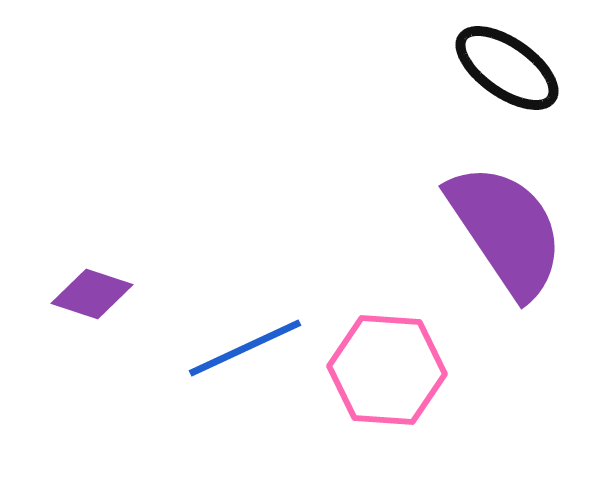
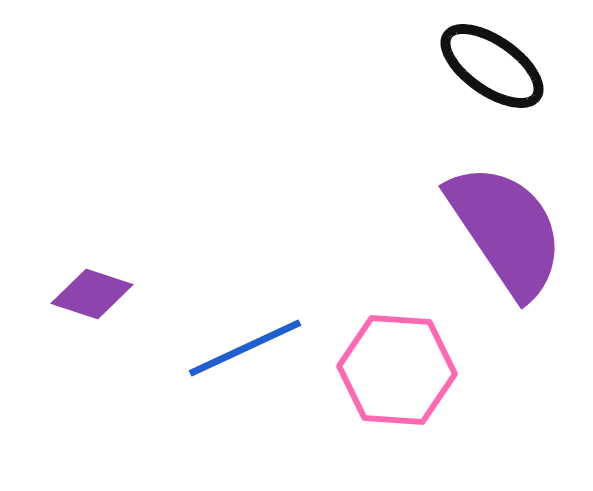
black ellipse: moved 15 px left, 2 px up
pink hexagon: moved 10 px right
